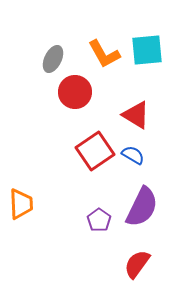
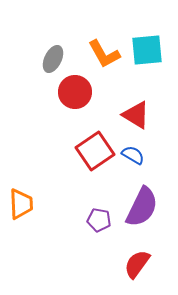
purple pentagon: rotated 25 degrees counterclockwise
